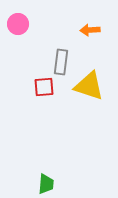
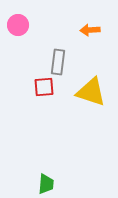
pink circle: moved 1 px down
gray rectangle: moved 3 px left
yellow triangle: moved 2 px right, 6 px down
